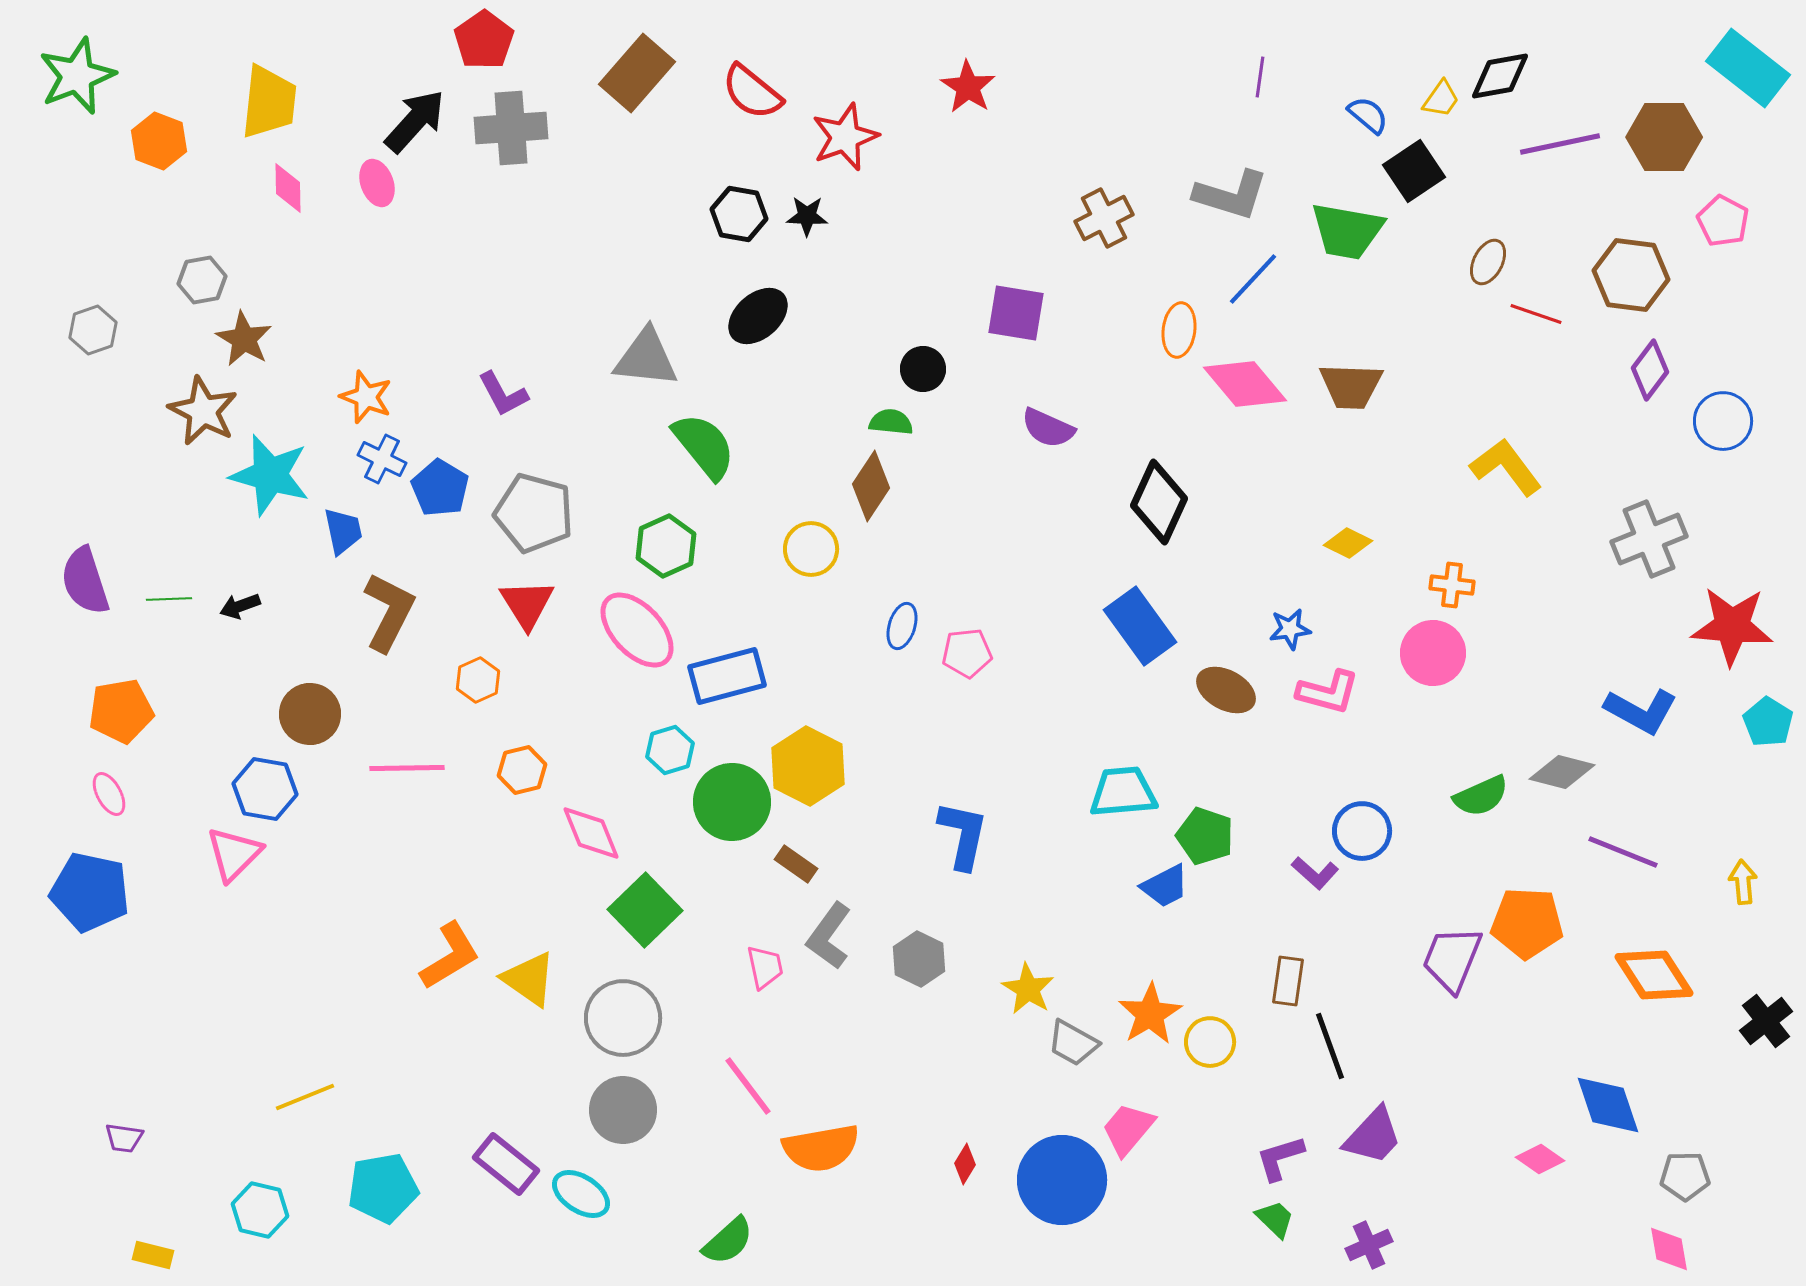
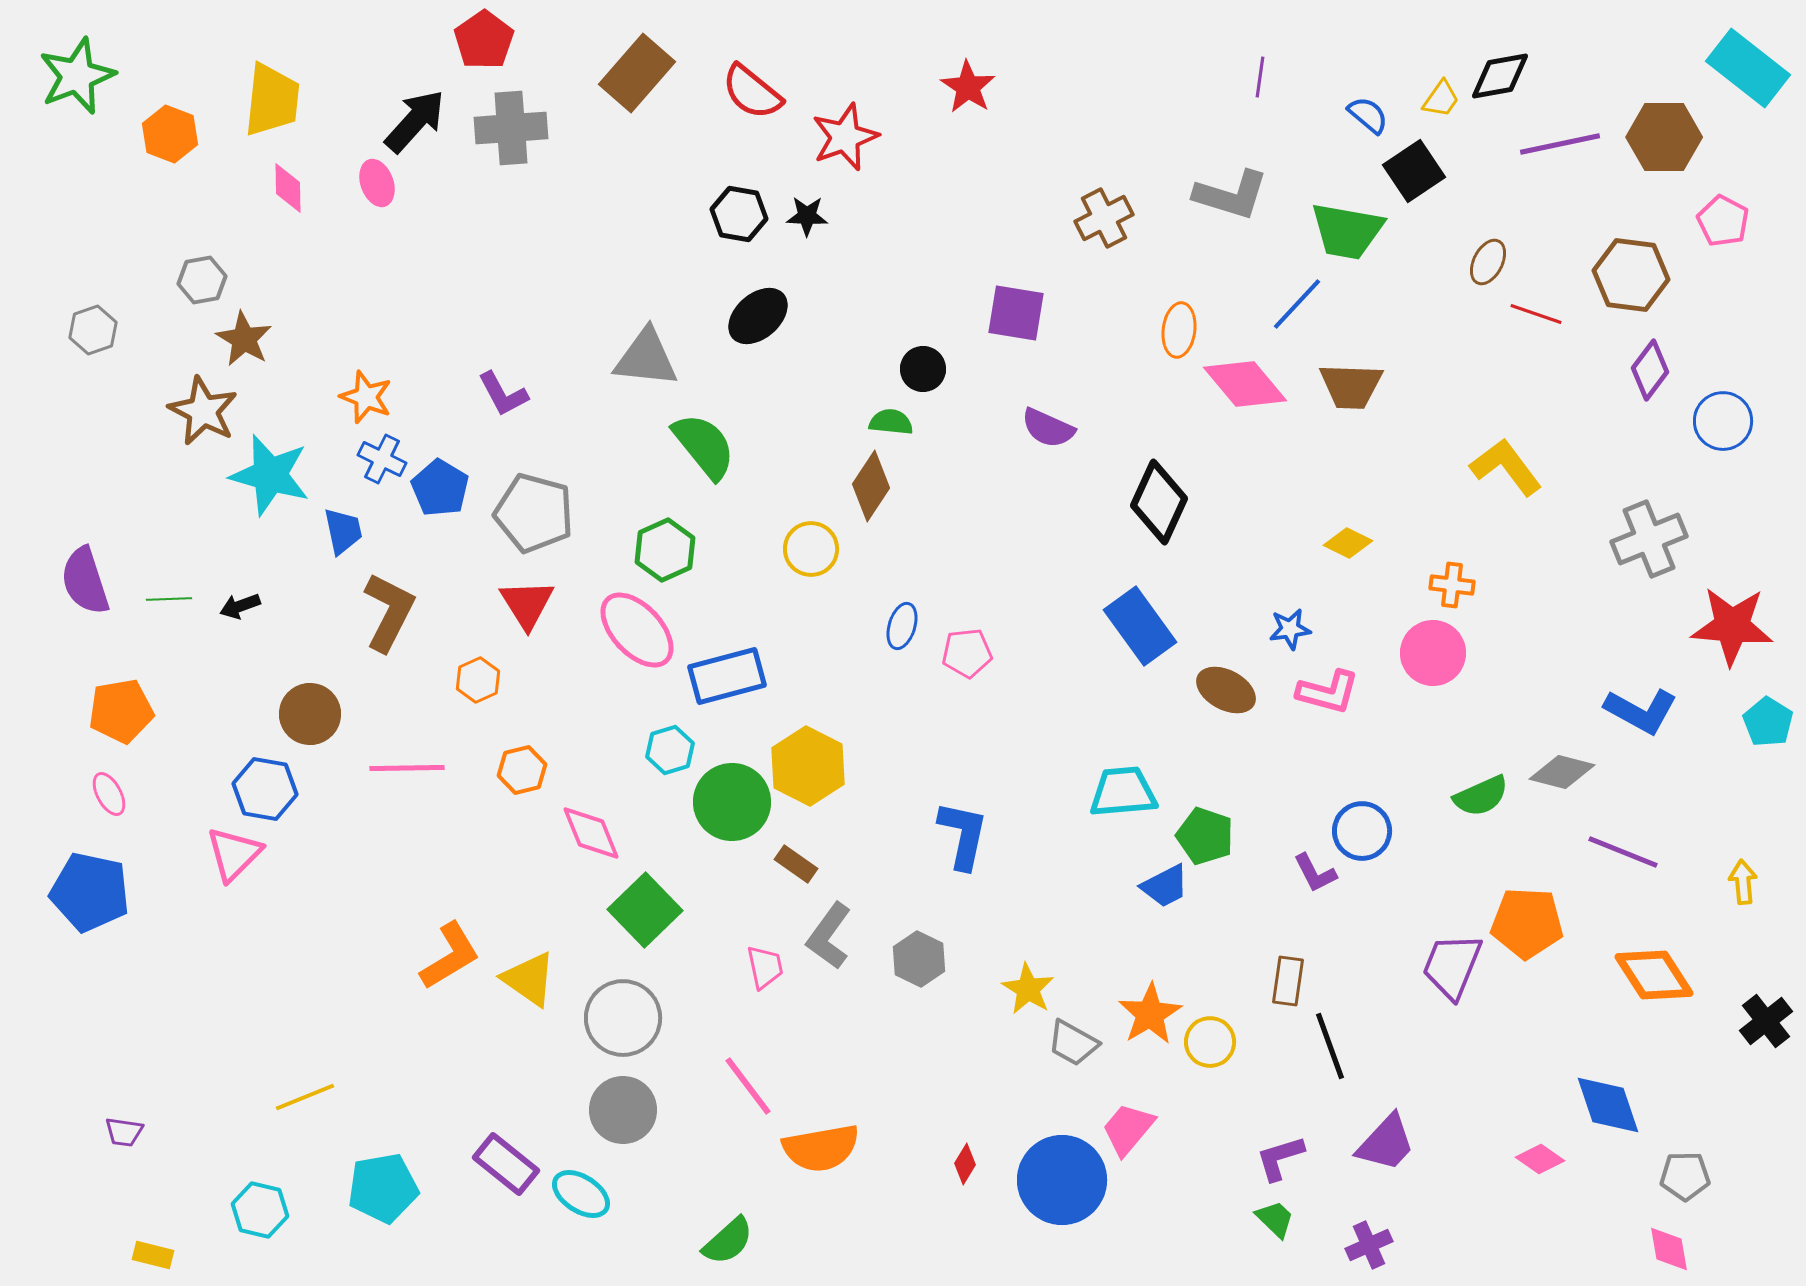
yellow trapezoid at (269, 102): moved 3 px right, 2 px up
orange hexagon at (159, 141): moved 11 px right, 7 px up
blue line at (1253, 279): moved 44 px right, 25 px down
green hexagon at (666, 546): moved 1 px left, 4 px down
purple L-shape at (1315, 873): rotated 21 degrees clockwise
purple trapezoid at (1452, 959): moved 7 px down
purple trapezoid at (1373, 1136): moved 13 px right, 7 px down
purple trapezoid at (124, 1138): moved 6 px up
